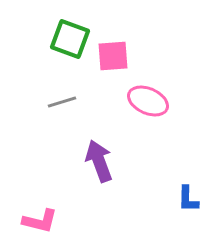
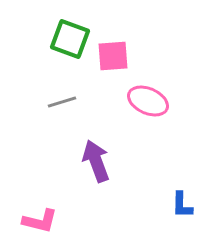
purple arrow: moved 3 px left
blue L-shape: moved 6 px left, 6 px down
